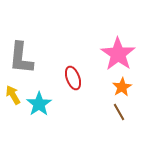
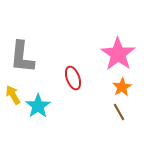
gray L-shape: moved 1 px right, 1 px up
cyan star: moved 1 px left, 2 px down
